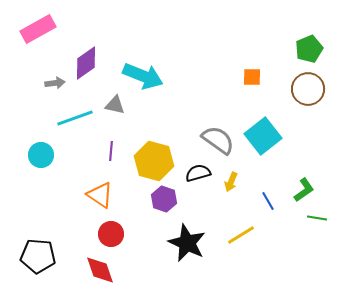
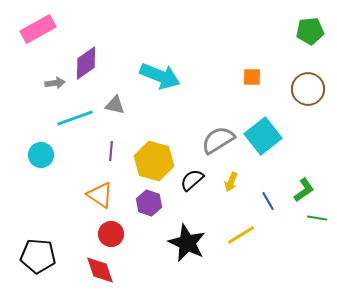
green pentagon: moved 1 px right, 18 px up; rotated 16 degrees clockwise
cyan arrow: moved 17 px right
gray semicircle: rotated 68 degrees counterclockwise
black semicircle: moved 6 px left, 7 px down; rotated 25 degrees counterclockwise
purple hexagon: moved 15 px left, 4 px down
